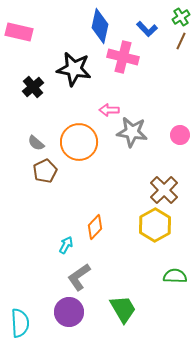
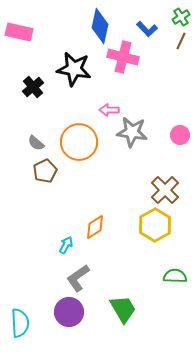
brown cross: moved 1 px right
orange diamond: rotated 15 degrees clockwise
gray L-shape: moved 1 px left, 1 px down
